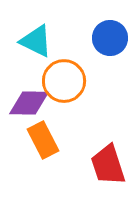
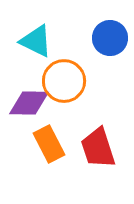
orange rectangle: moved 6 px right, 4 px down
red trapezoid: moved 10 px left, 17 px up
